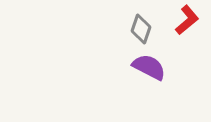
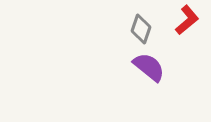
purple semicircle: rotated 12 degrees clockwise
